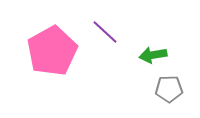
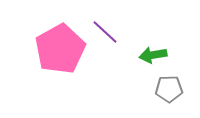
pink pentagon: moved 8 px right, 2 px up
